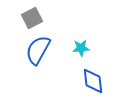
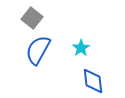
gray square: rotated 25 degrees counterclockwise
cyan star: rotated 30 degrees counterclockwise
